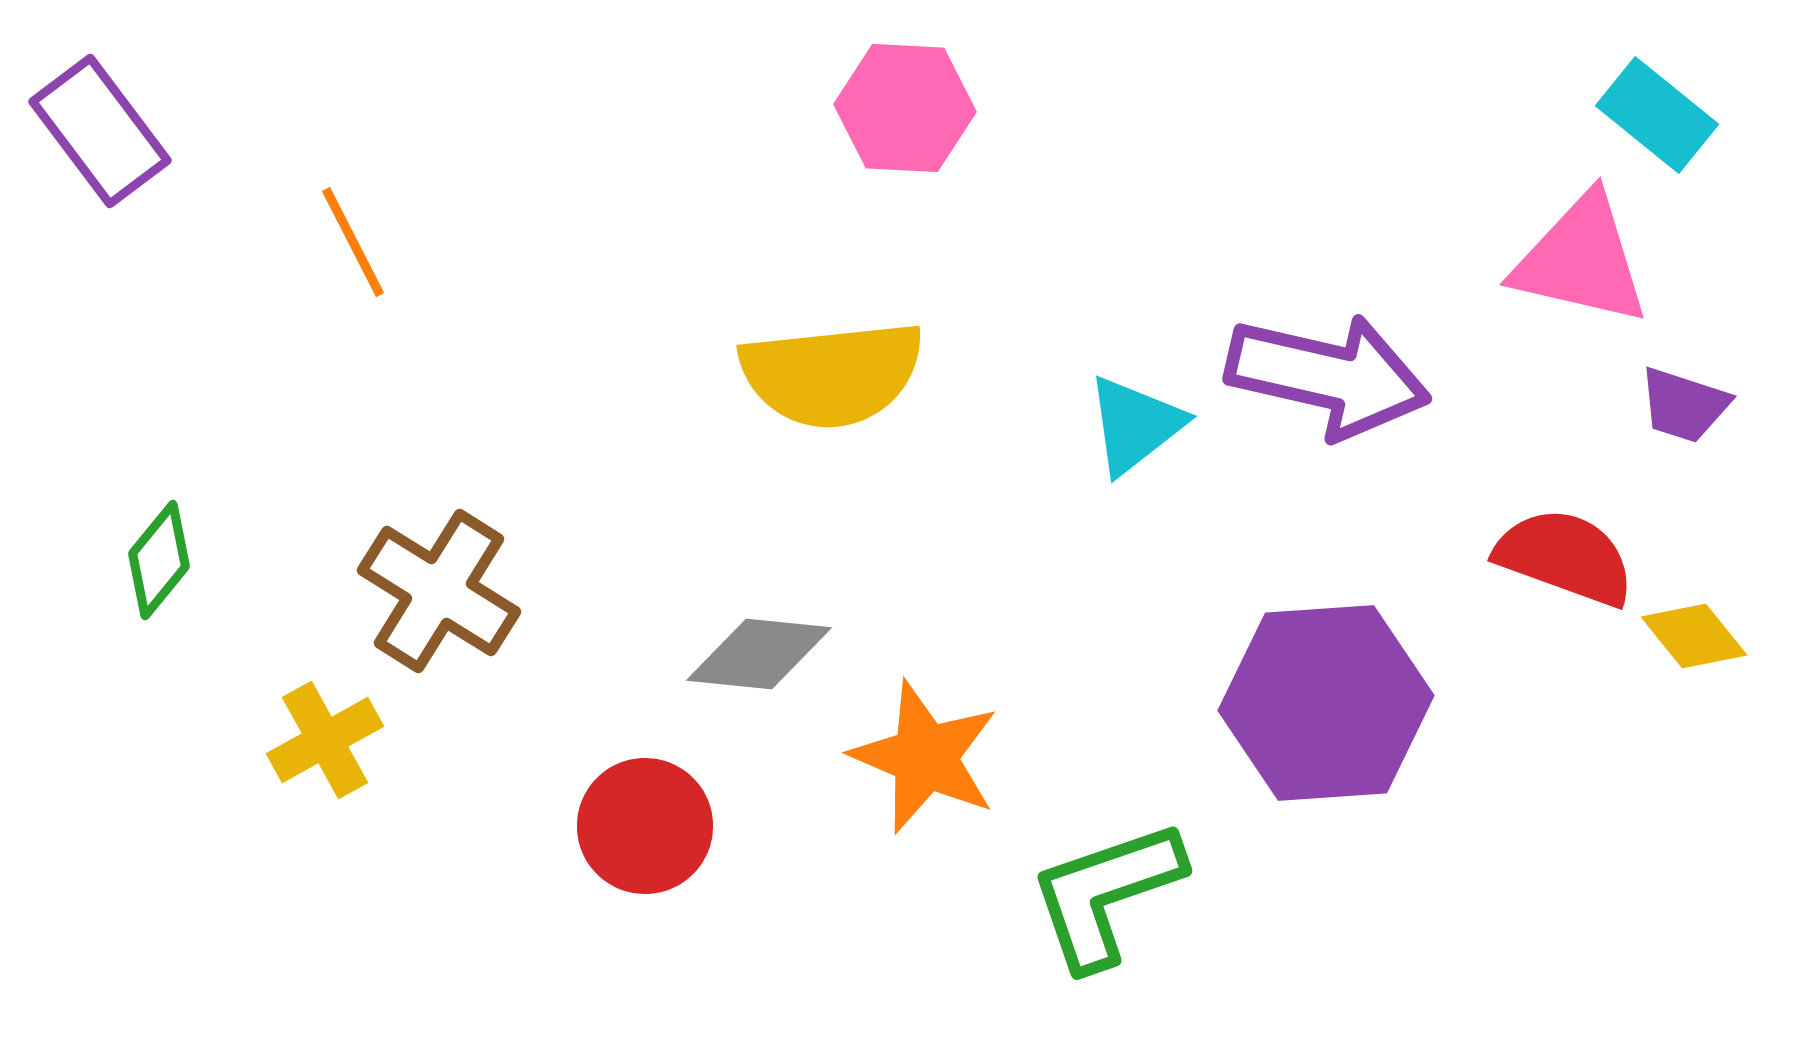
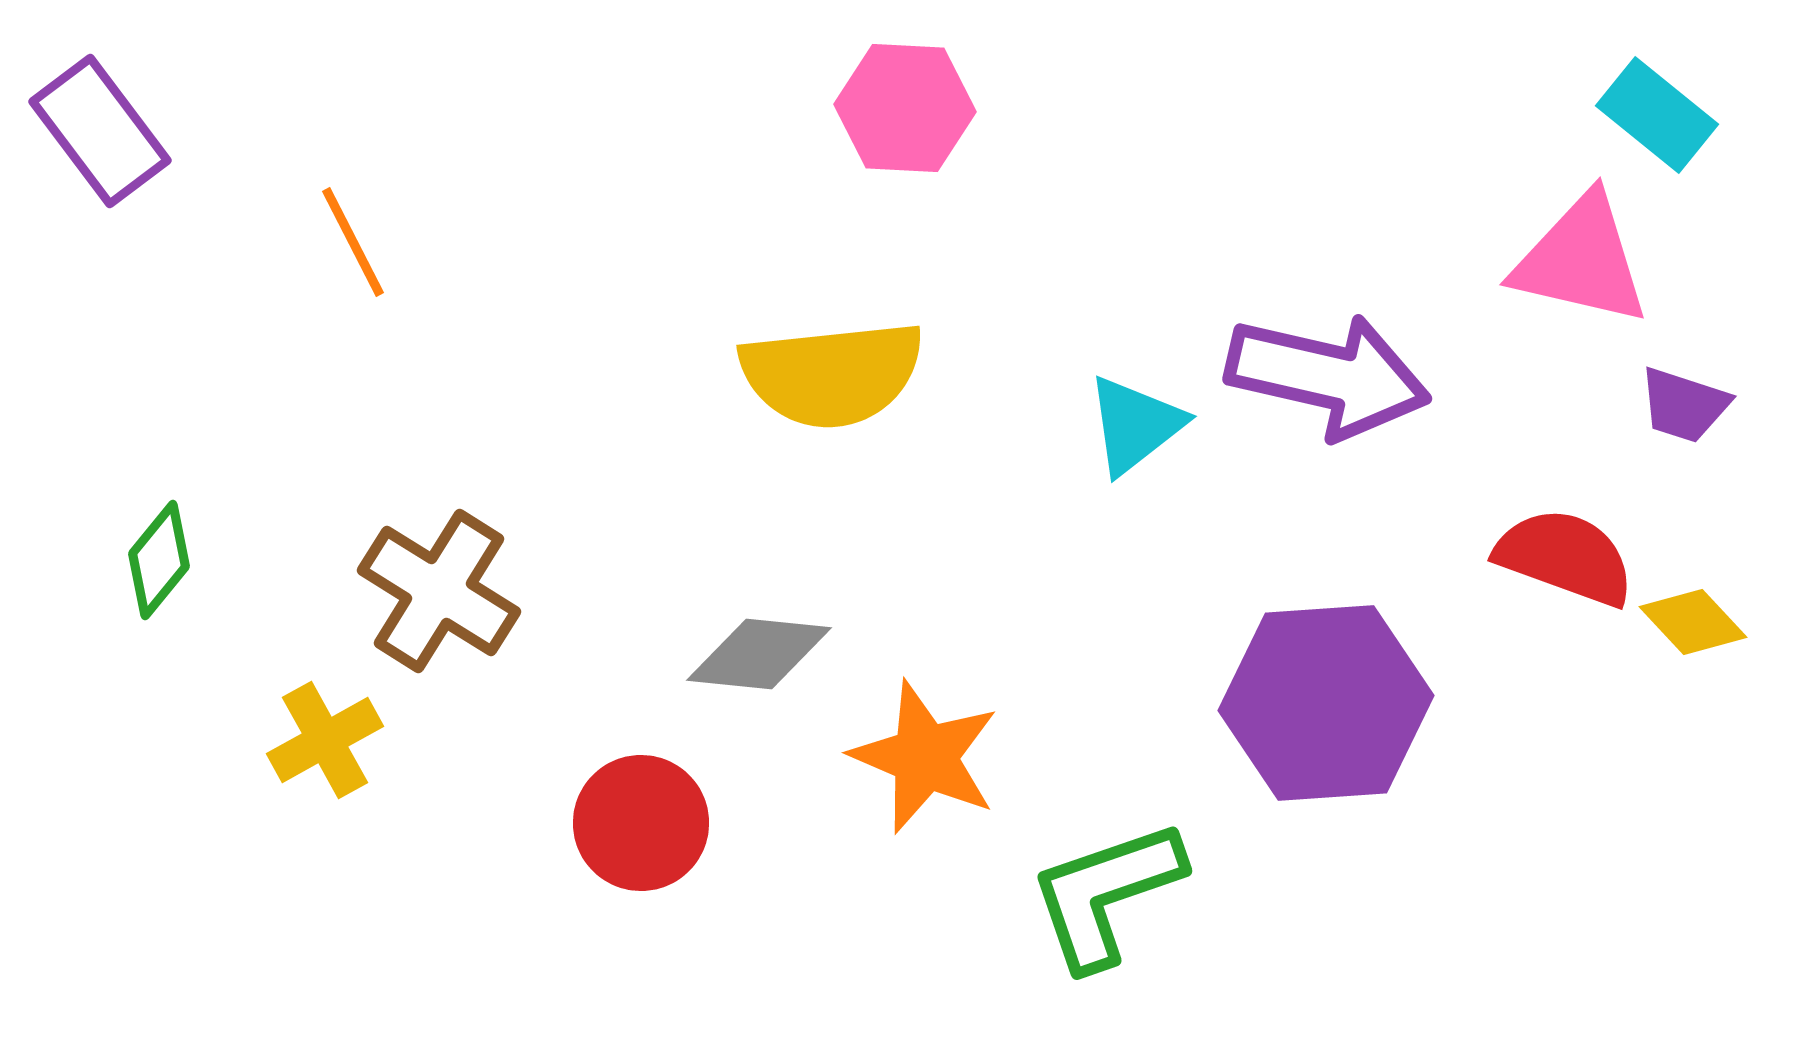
yellow diamond: moved 1 px left, 14 px up; rotated 4 degrees counterclockwise
red circle: moved 4 px left, 3 px up
